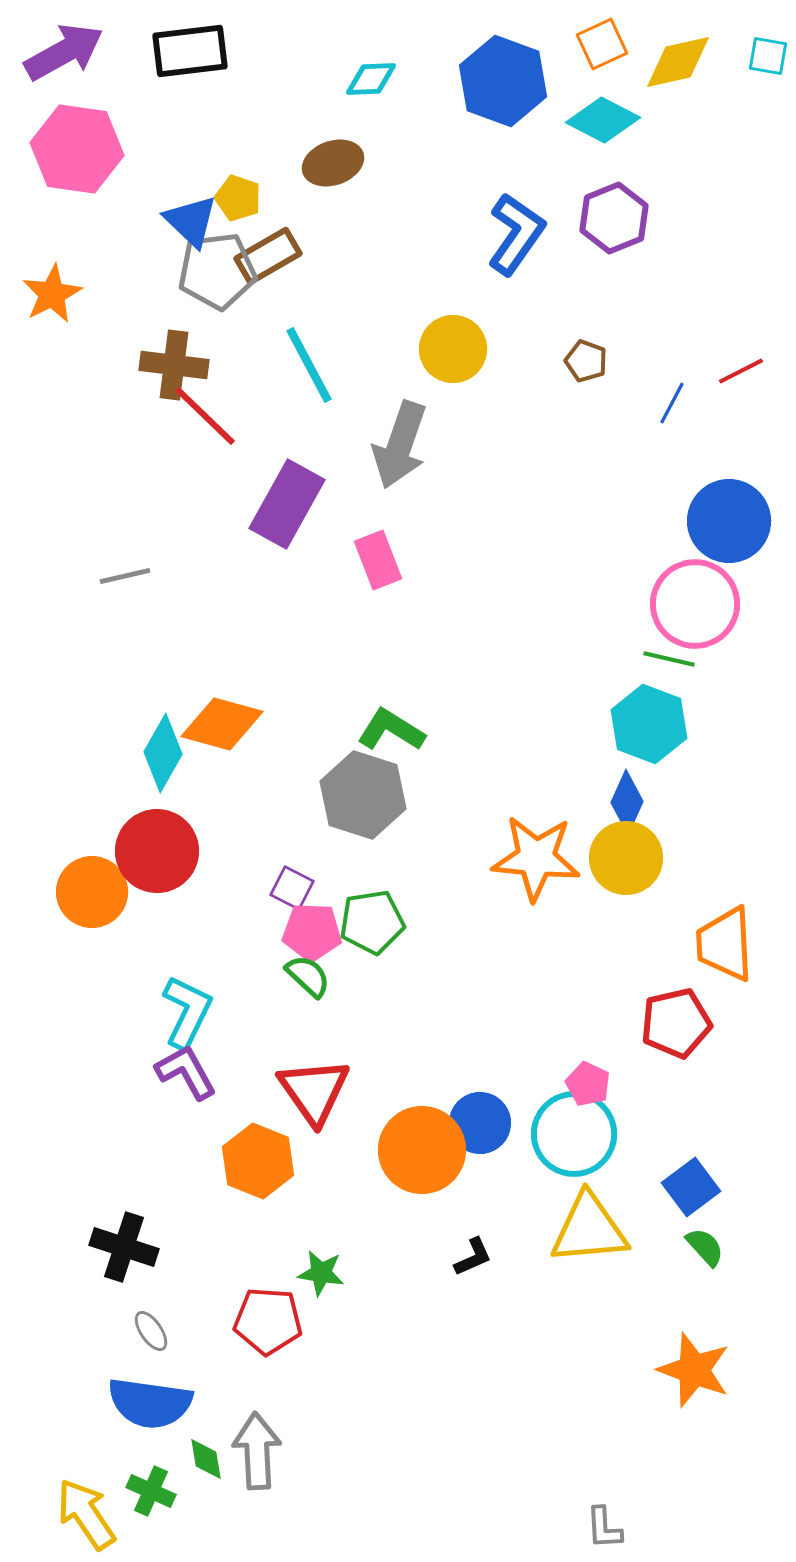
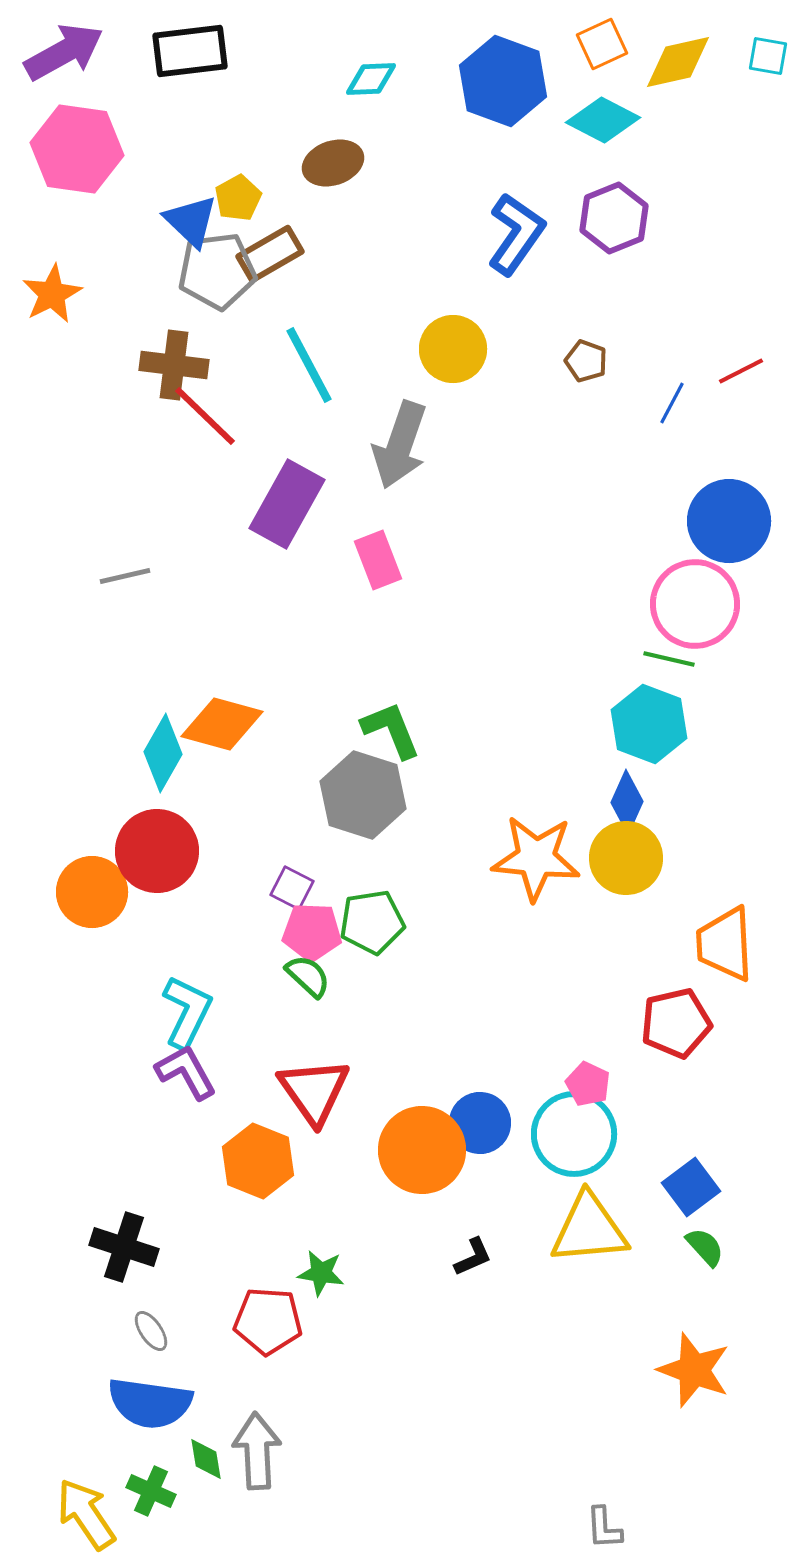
yellow pentagon at (238, 198): rotated 24 degrees clockwise
brown rectangle at (268, 256): moved 2 px right, 2 px up
green L-shape at (391, 730): rotated 36 degrees clockwise
